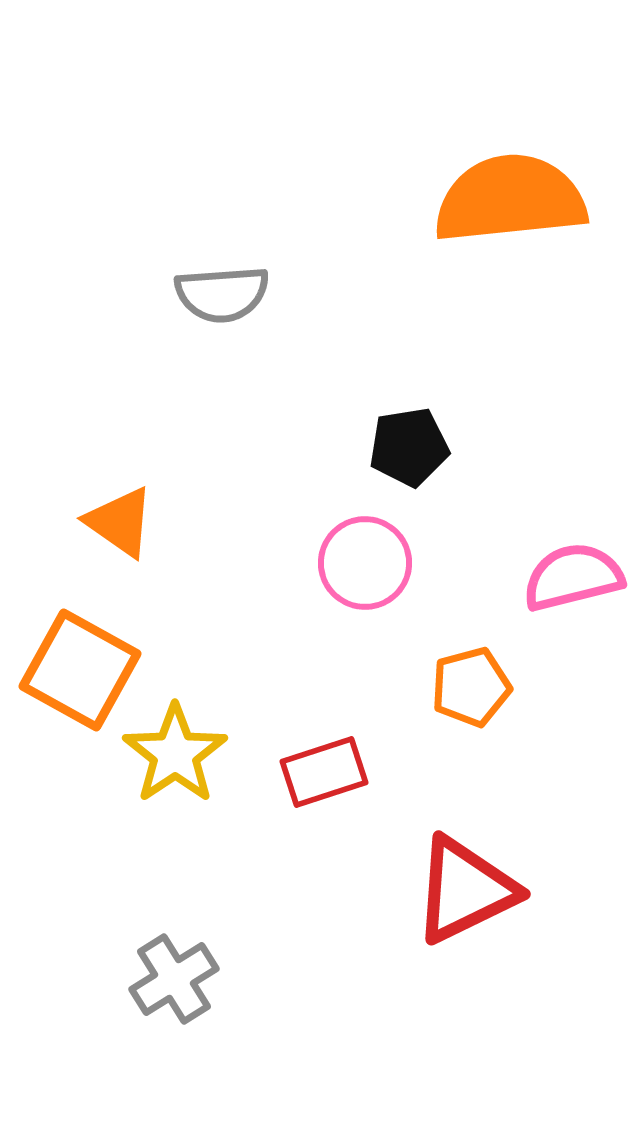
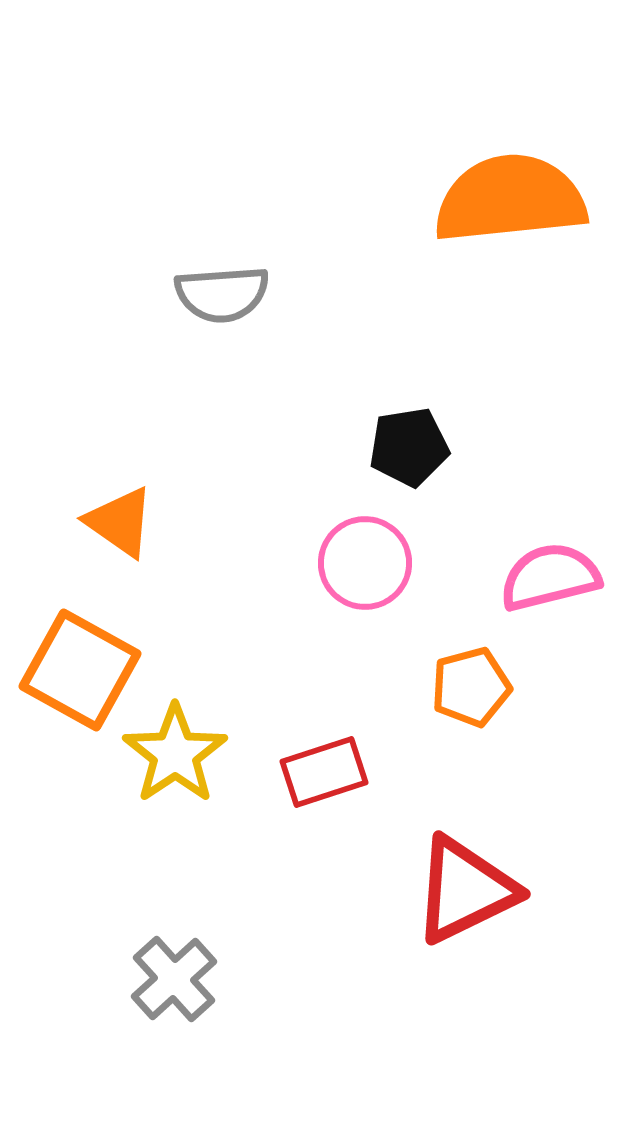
pink semicircle: moved 23 px left
gray cross: rotated 10 degrees counterclockwise
